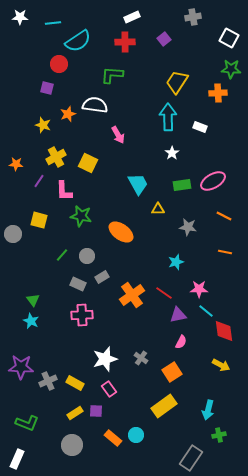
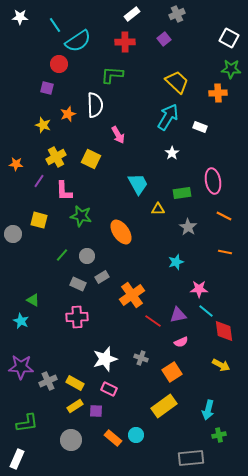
white rectangle at (132, 17): moved 3 px up; rotated 14 degrees counterclockwise
gray cross at (193, 17): moved 16 px left, 3 px up; rotated 14 degrees counterclockwise
cyan line at (53, 23): moved 2 px right, 2 px down; rotated 63 degrees clockwise
yellow trapezoid at (177, 82): rotated 100 degrees clockwise
white semicircle at (95, 105): rotated 80 degrees clockwise
cyan arrow at (168, 117): rotated 32 degrees clockwise
yellow square at (88, 163): moved 3 px right, 4 px up
pink ellipse at (213, 181): rotated 70 degrees counterclockwise
green rectangle at (182, 185): moved 8 px down
gray star at (188, 227): rotated 24 degrees clockwise
orange ellipse at (121, 232): rotated 20 degrees clockwise
red line at (164, 293): moved 11 px left, 28 px down
green triangle at (33, 300): rotated 24 degrees counterclockwise
pink cross at (82, 315): moved 5 px left, 2 px down
cyan star at (31, 321): moved 10 px left
pink semicircle at (181, 342): rotated 40 degrees clockwise
gray cross at (141, 358): rotated 16 degrees counterclockwise
pink rectangle at (109, 389): rotated 28 degrees counterclockwise
yellow rectangle at (75, 413): moved 7 px up
green L-shape at (27, 423): rotated 30 degrees counterclockwise
gray circle at (72, 445): moved 1 px left, 5 px up
gray rectangle at (191, 458): rotated 50 degrees clockwise
